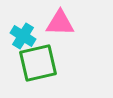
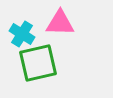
cyan cross: moved 1 px left, 2 px up
